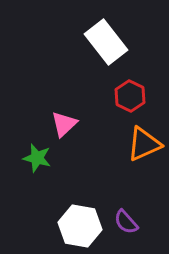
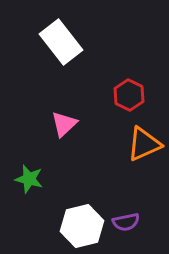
white rectangle: moved 45 px left
red hexagon: moved 1 px left, 1 px up
green star: moved 8 px left, 21 px down
purple semicircle: rotated 60 degrees counterclockwise
white hexagon: moved 2 px right; rotated 24 degrees counterclockwise
